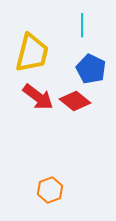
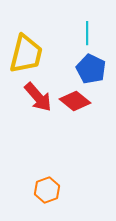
cyan line: moved 5 px right, 8 px down
yellow trapezoid: moved 6 px left, 1 px down
red arrow: rotated 12 degrees clockwise
orange hexagon: moved 3 px left
